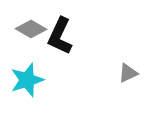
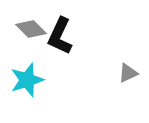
gray diamond: rotated 16 degrees clockwise
